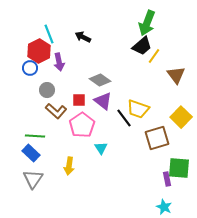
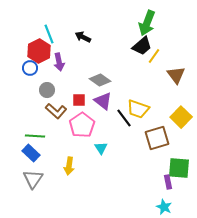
purple rectangle: moved 1 px right, 3 px down
